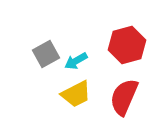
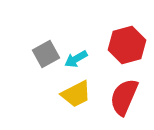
cyan arrow: moved 2 px up
